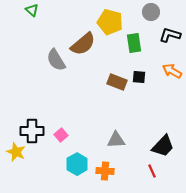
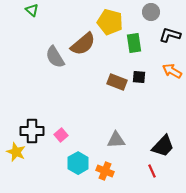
gray semicircle: moved 1 px left, 3 px up
cyan hexagon: moved 1 px right, 1 px up
orange cross: rotated 18 degrees clockwise
